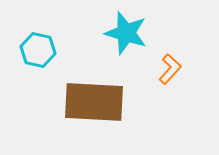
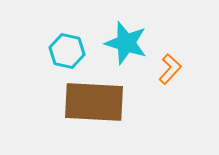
cyan star: moved 10 px down
cyan hexagon: moved 29 px right, 1 px down
